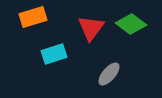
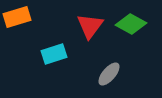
orange rectangle: moved 16 px left
green diamond: rotated 8 degrees counterclockwise
red triangle: moved 1 px left, 2 px up
